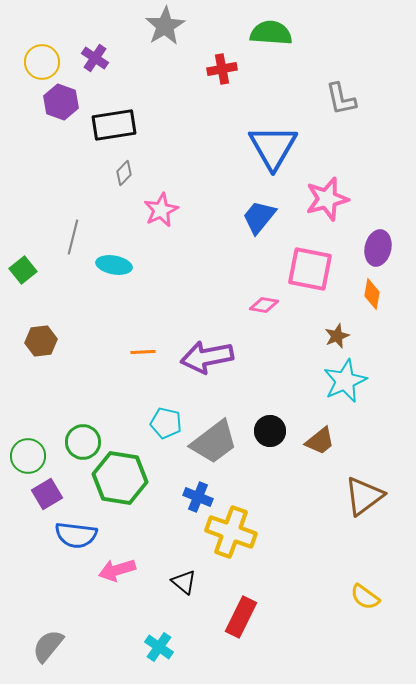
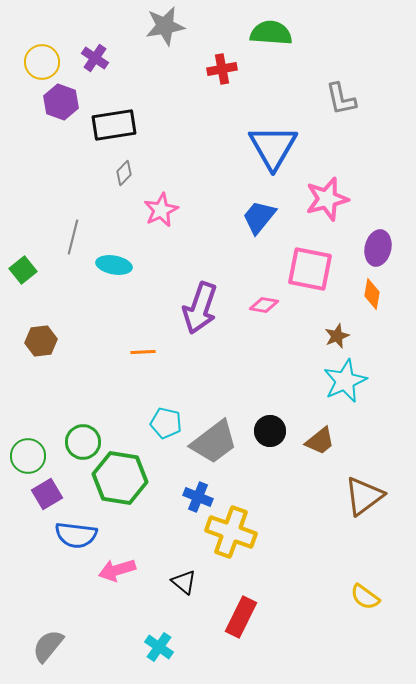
gray star at (165, 26): rotated 21 degrees clockwise
purple arrow at (207, 357): moved 7 px left, 49 px up; rotated 60 degrees counterclockwise
